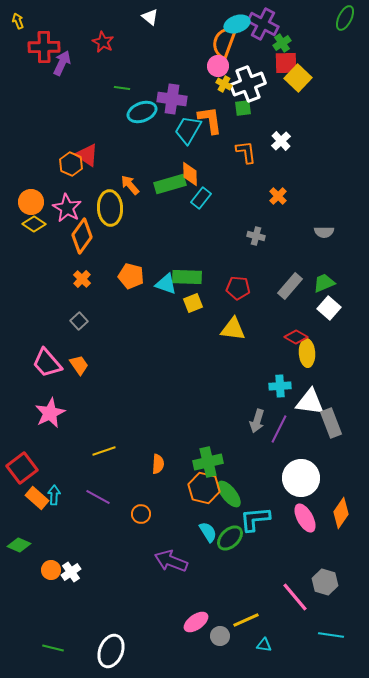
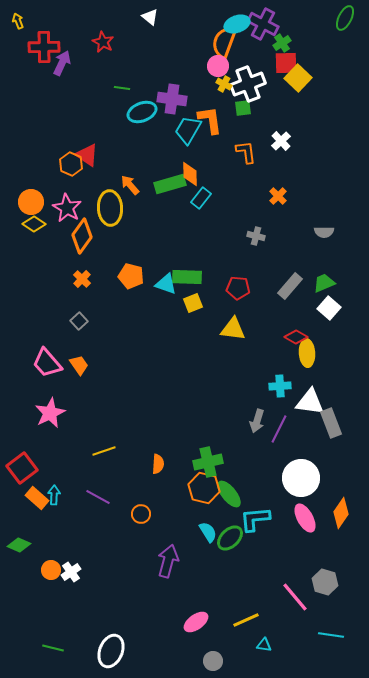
purple arrow at (171, 561): moved 3 px left; rotated 84 degrees clockwise
gray circle at (220, 636): moved 7 px left, 25 px down
